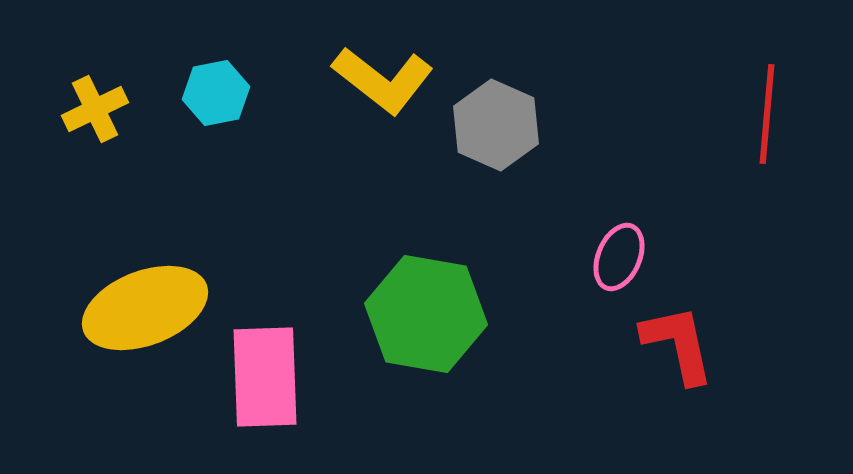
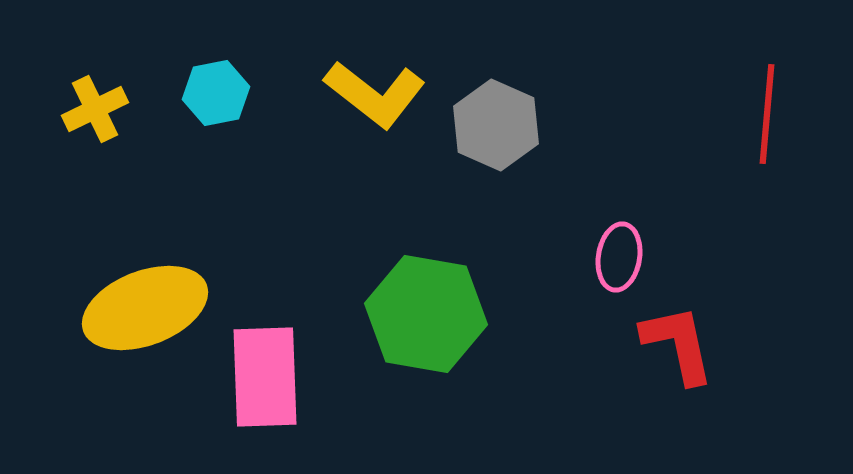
yellow L-shape: moved 8 px left, 14 px down
pink ellipse: rotated 14 degrees counterclockwise
